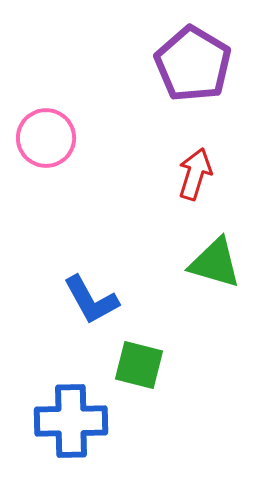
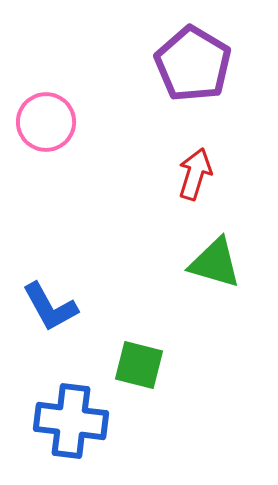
pink circle: moved 16 px up
blue L-shape: moved 41 px left, 7 px down
blue cross: rotated 8 degrees clockwise
